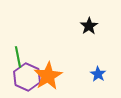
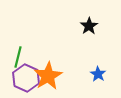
green line: rotated 25 degrees clockwise
purple hexagon: moved 1 px left, 1 px down
